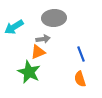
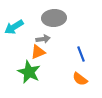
orange semicircle: rotated 35 degrees counterclockwise
